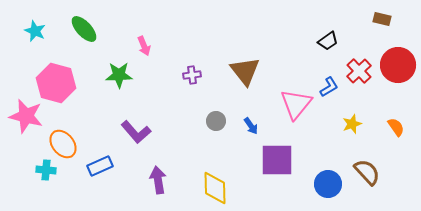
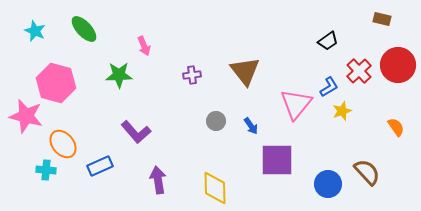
yellow star: moved 10 px left, 13 px up
